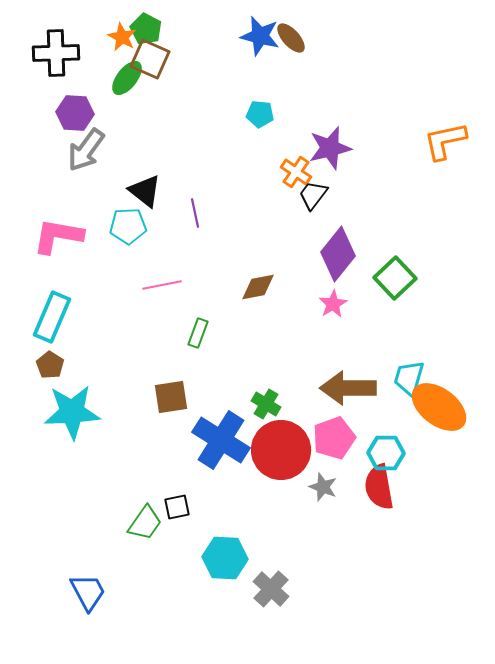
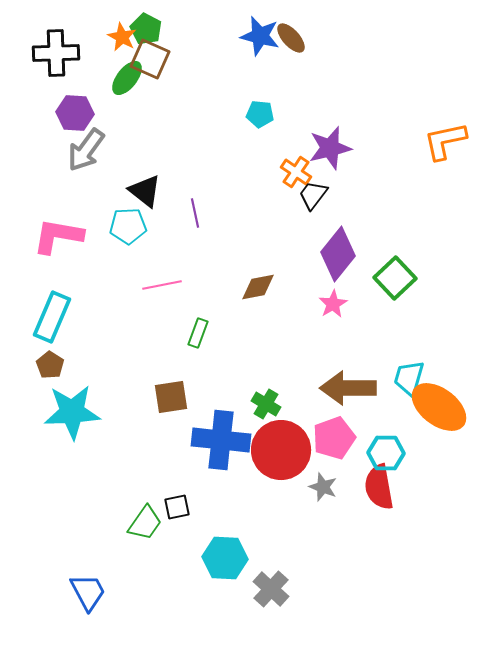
blue cross at (221, 440): rotated 26 degrees counterclockwise
